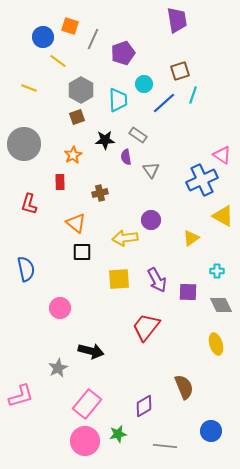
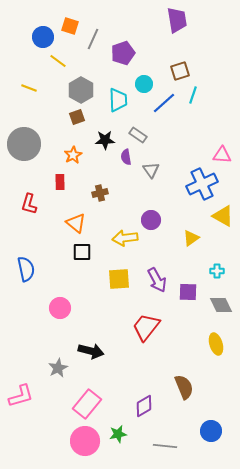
pink triangle at (222, 155): rotated 30 degrees counterclockwise
blue cross at (202, 180): moved 4 px down
